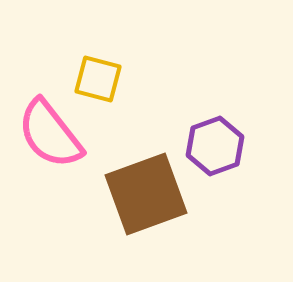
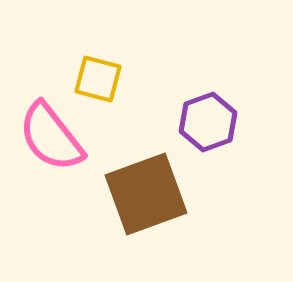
pink semicircle: moved 1 px right, 3 px down
purple hexagon: moved 7 px left, 24 px up
